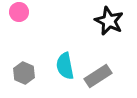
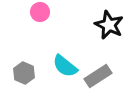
pink circle: moved 21 px right
black star: moved 4 px down
cyan semicircle: rotated 40 degrees counterclockwise
